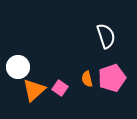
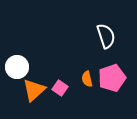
white circle: moved 1 px left
